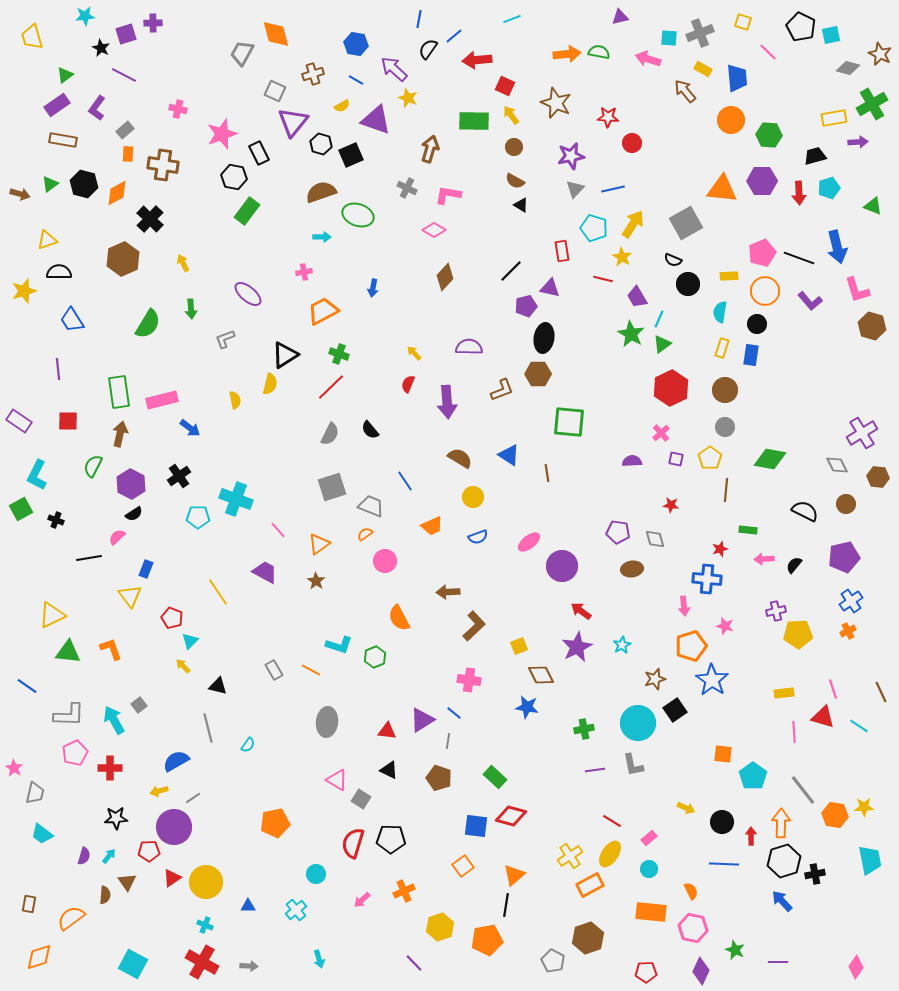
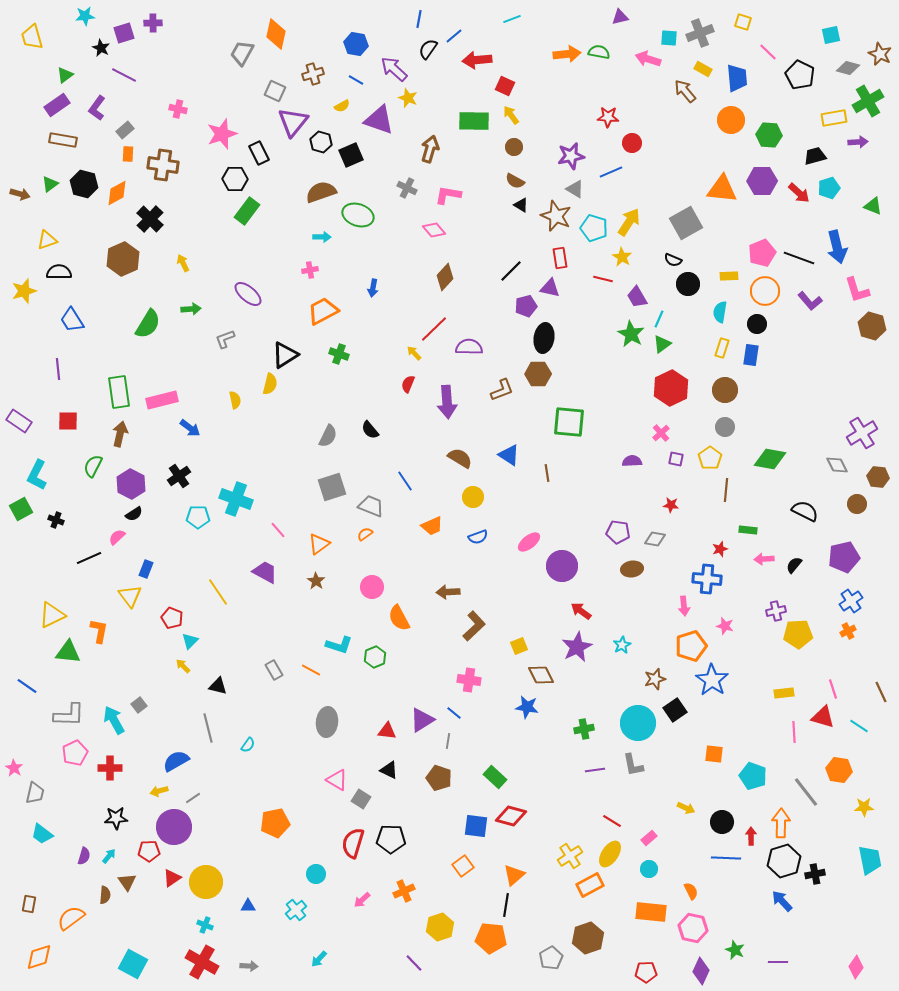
black pentagon at (801, 27): moved 1 px left, 48 px down
purple square at (126, 34): moved 2 px left, 1 px up
orange diamond at (276, 34): rotated 28 degrees clockwise
brown star at (556, 103): moved 113 px down
green cross at (872, 104): moved 4 px left, 3 px up
purple triangle at (376, 120): moved 3 px right
black hexagon at (321, 144): moved 2 px up
black hexagon at (234, 177): moved 1 px right, 2 px down; rotated 10 degrees counterclockwise
gray triangle at (575, 189): rotated 42 degrees counterclockwise
blue line at (613, 189): moved 2 px left, 17 px up; rotated 10 degrees counterclockwise
red arrow at (799, 193): rotated 45 degrees counterclockwise
yellow arrow at (633, 224): moved 4 px left, 2 px up
pink diamond at (434, 230): rotated 20 degrees clockwise
red rectangle at (562, 251): moved 2 px left, 7 px down
pink cross at (304, 272): moved 6 px right, 2 px up
green arrow at (191, 309): rotated 90 degrees counterclockwise
red line at (331, 387): moved 103 px right, 58 px up
gray semicircle at (330, 434): moved 2 px left, 2 px down
brown circle at (846, 504): moved 11 px right
gray diamond at (655, 539): rotated 65 degrees counterclockwise
black line at (89, 558): rotated 15 degrees counterclockwise
pink circle at (385, 561): moved 13 px left, 26 px down
orange L-shape at (111, 649): moved 12 px left, 18 px up; rotated 30 degrees clockwise
orange square at (723, 754): moved 9 px left
cyan pentagon at (753, 776): rotated 16 degrees counterclockwise
gray line at (803, 790): moved 3 px right, 2 px down
orange hexagon at (835, 815): moved 4 px right, 45 px up
blue line at (724, 864): moved 2 px right, 6 px up
orange pentagon at (487, 940): moved 4 px right, 2 px up; rotated 16 degrees clockwise
cyan arrow at (319, 959): rotated 60 degrees clockwise
gray pentagon at (553, 961): moved 2 px left, 3 px up; rotated 15 degrees clockwise
